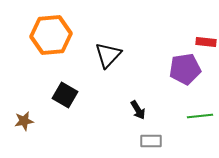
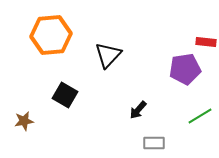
black arrow: rotated 72 degrees clockwise
green line: rotated 25 degrees counterclockwise
gray rectangle: moved 3 px right, 2 px down
